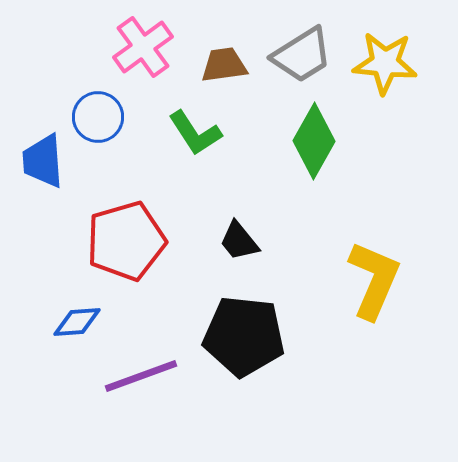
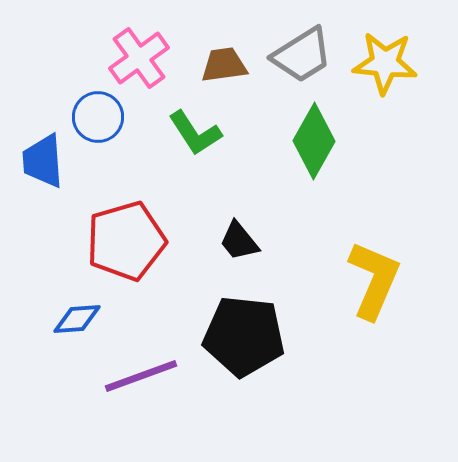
pink cross: moved 4 px left, 11 px down
blue diamond: moved 3 px up
